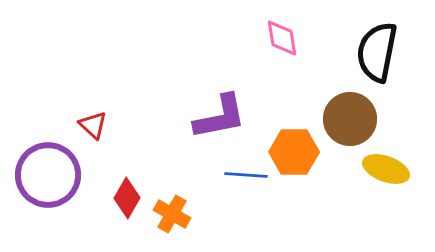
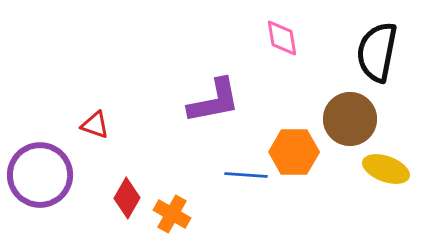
purple L-shape: moved 6 px left, 16 px up
red triangle: moved 2 px right; rotated 24 degrees counterclockwise
purple circle: moved 8 px left
